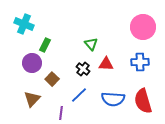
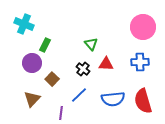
blue semicircle: rotated 10 degrees counterclockwise
